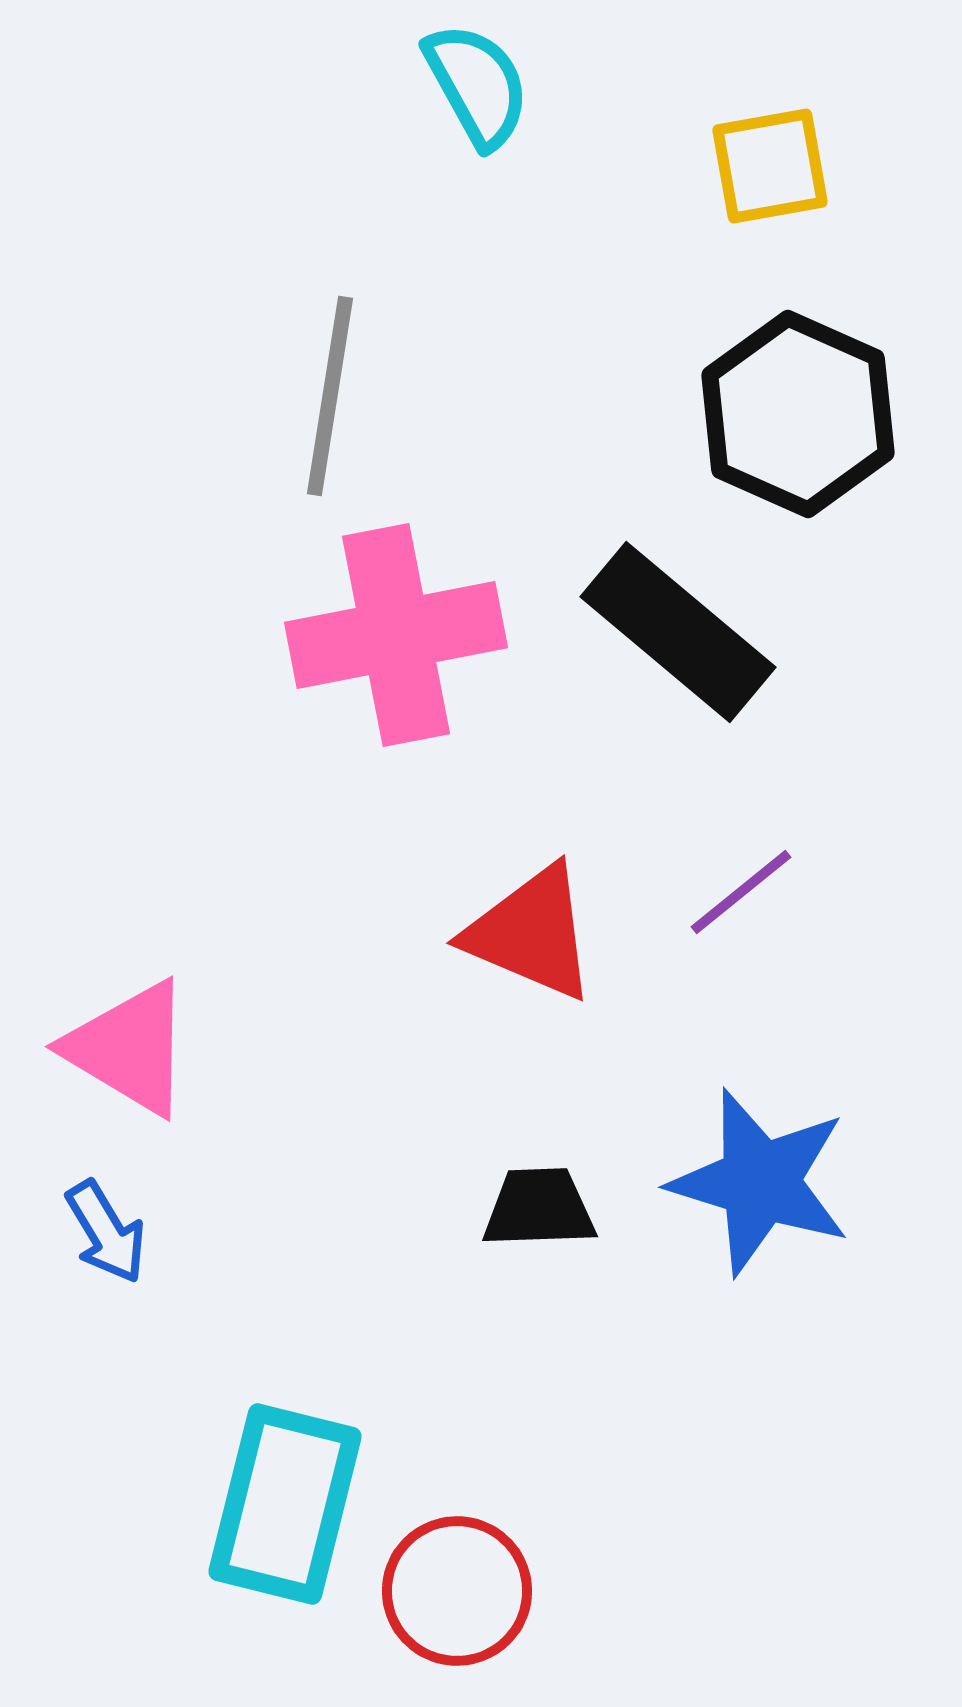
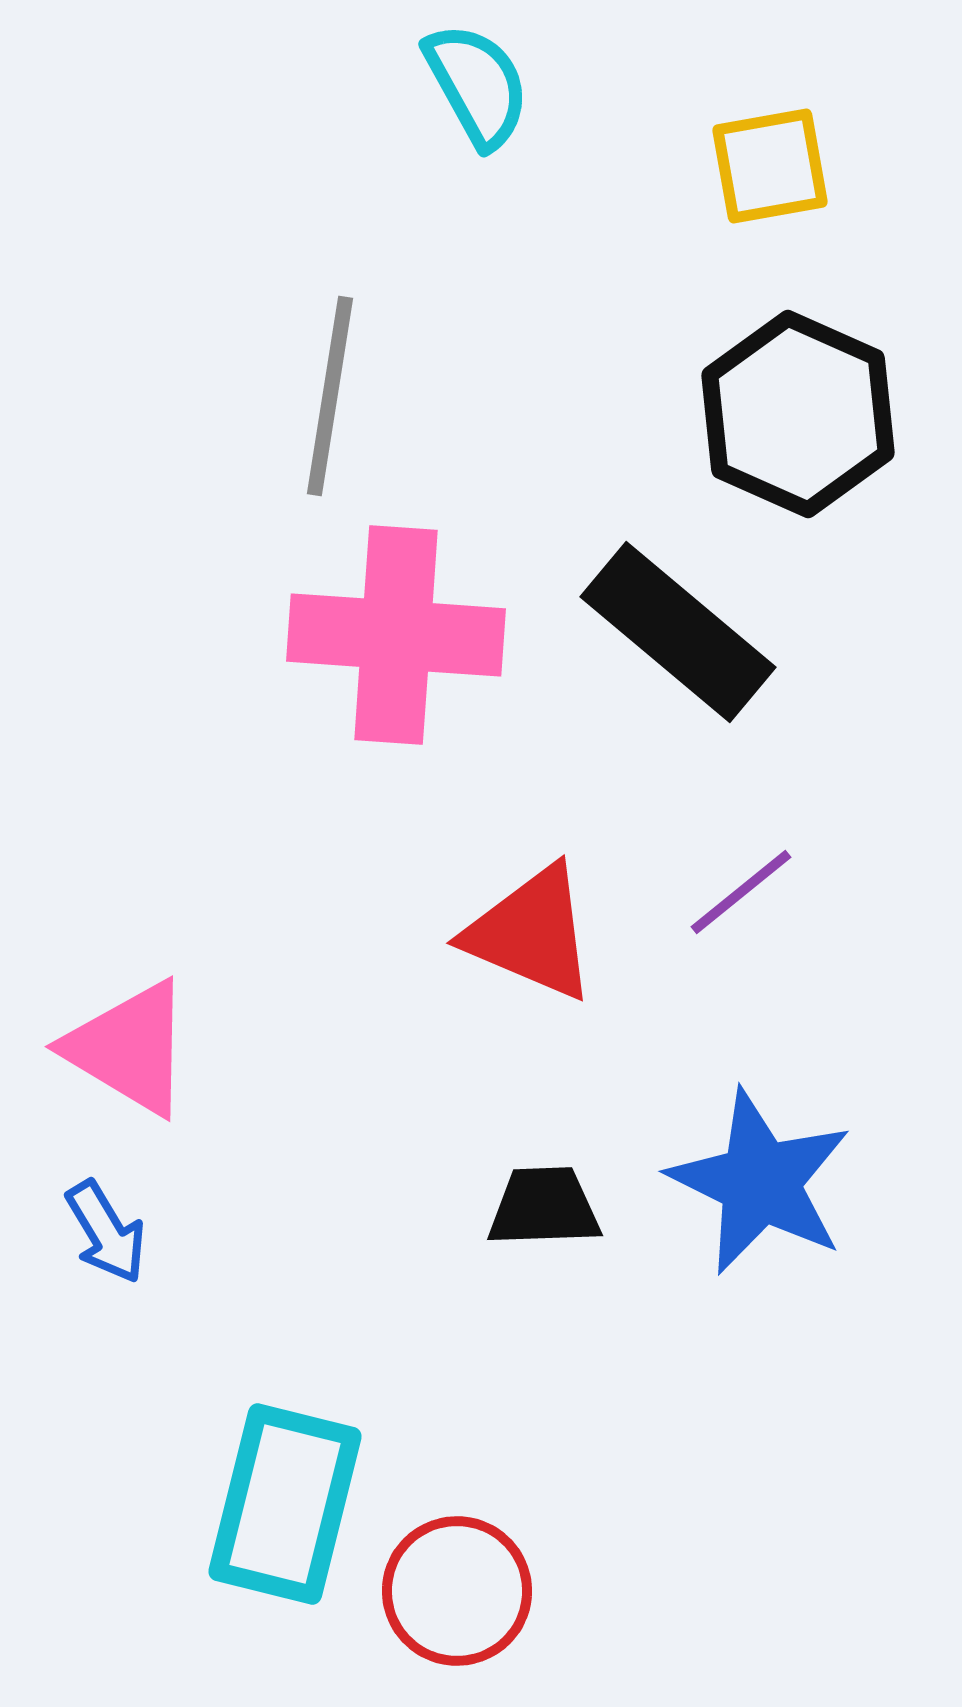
pink cross: rotated 15 degrees clockwise
blue star: rotated 9 degrees clockwise
black trapezoid: moved 5 px right, 1 px up
